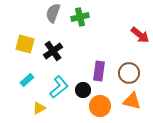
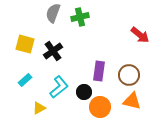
brown circle: moved 2 px down
cyan rectangle: moved 2 px left
black circle: moved 1 px right, 2 px down
orange circle: moved 1 px down
